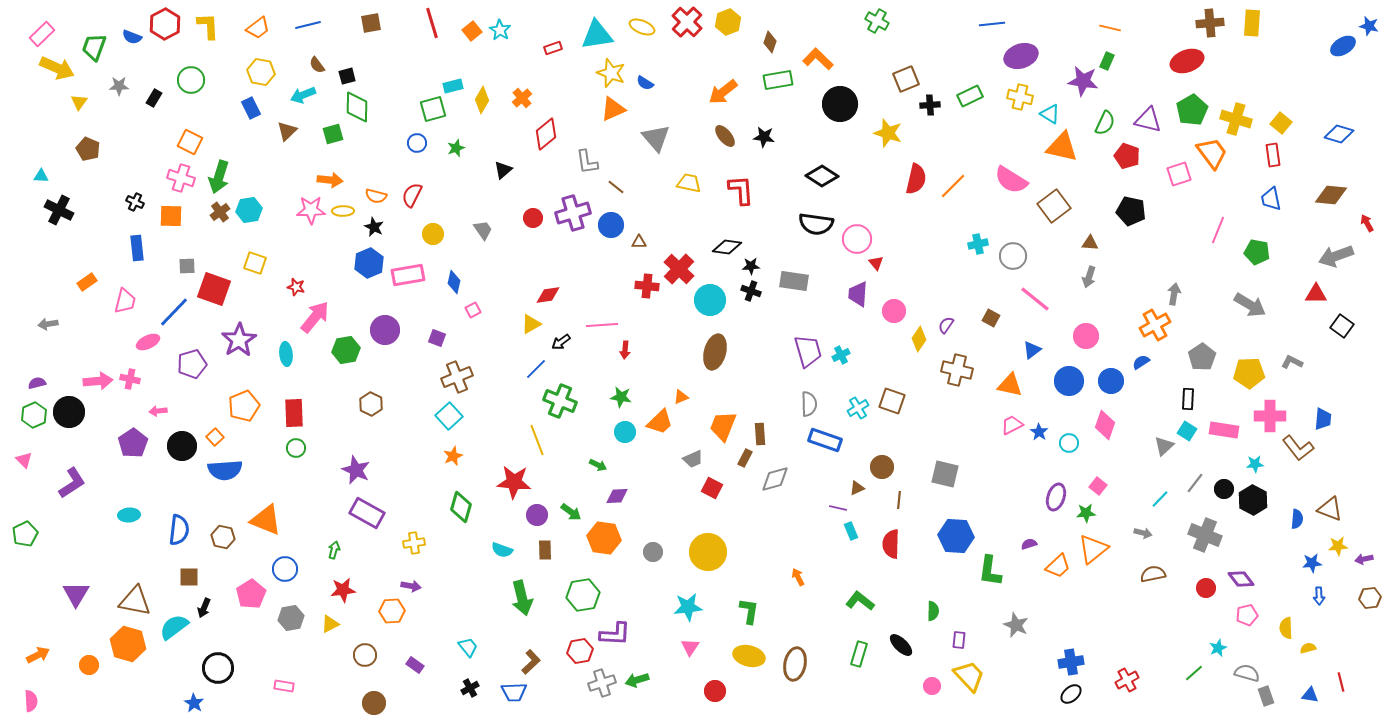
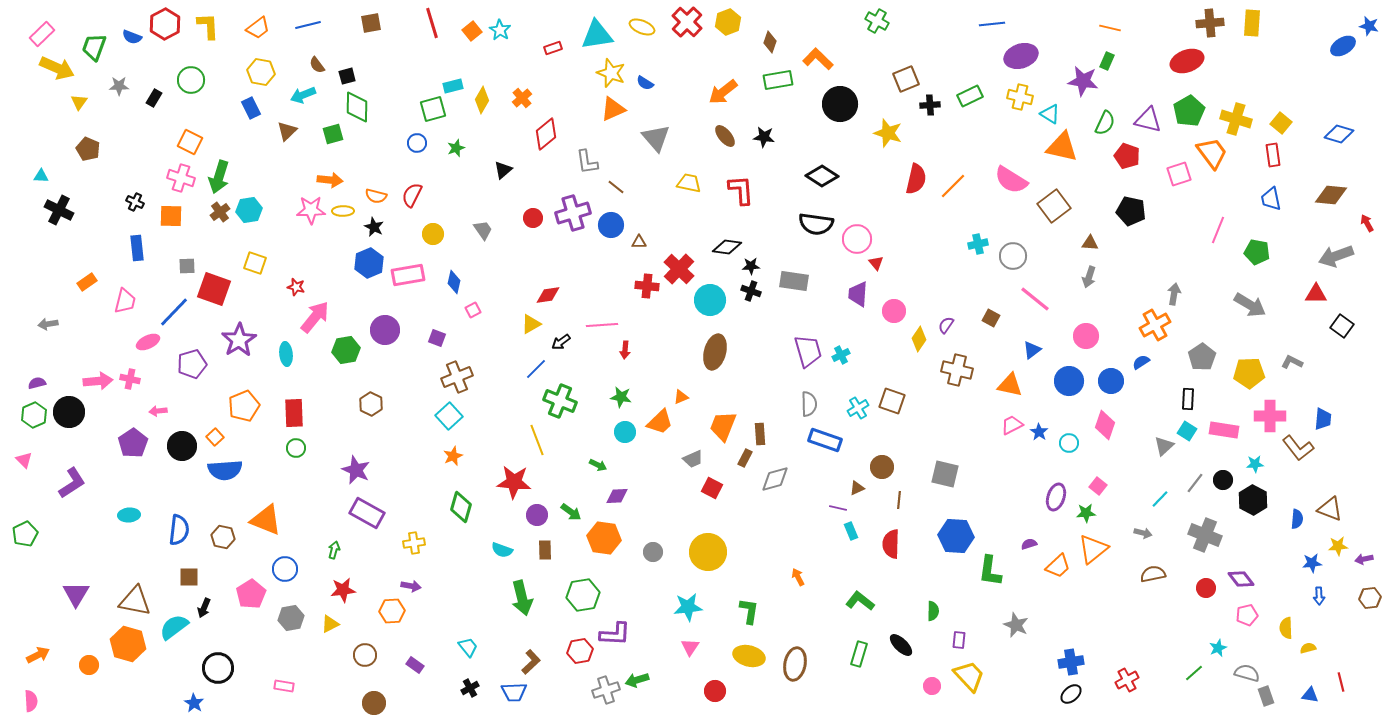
green pentagon at (1192, 110): moved 3 px left, 1 px down
black circle at (1224, 489): moved 1 px left, 9 px up
gray cross at (602, 683): moved 4 px right, 7 px down
